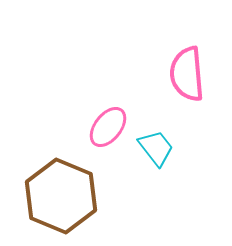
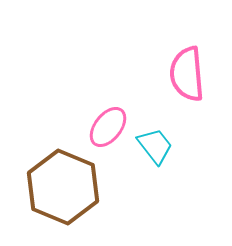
cyan trapezoid: moved 1 px left, 2 px up
brown hexagon: moved 2 px right, 9 px up
